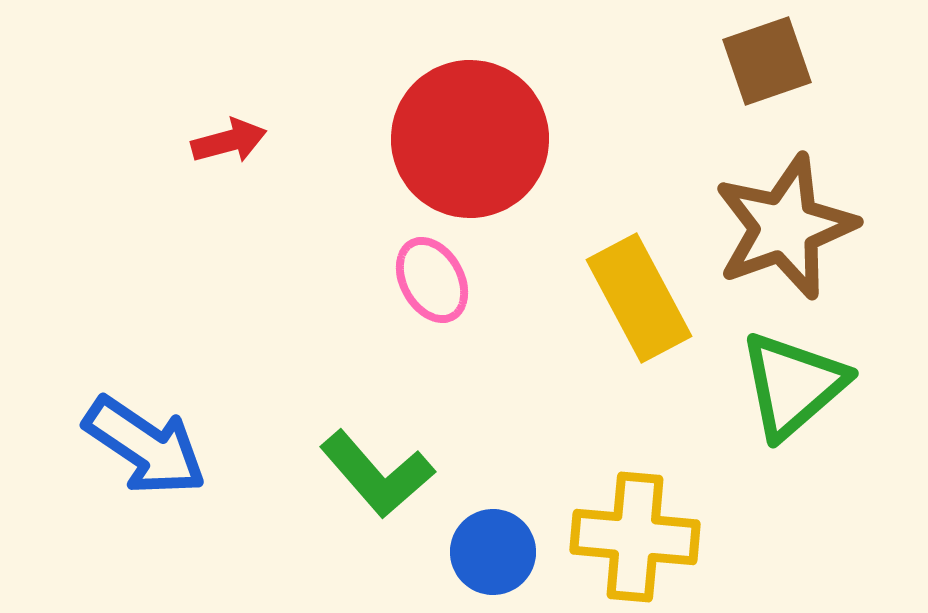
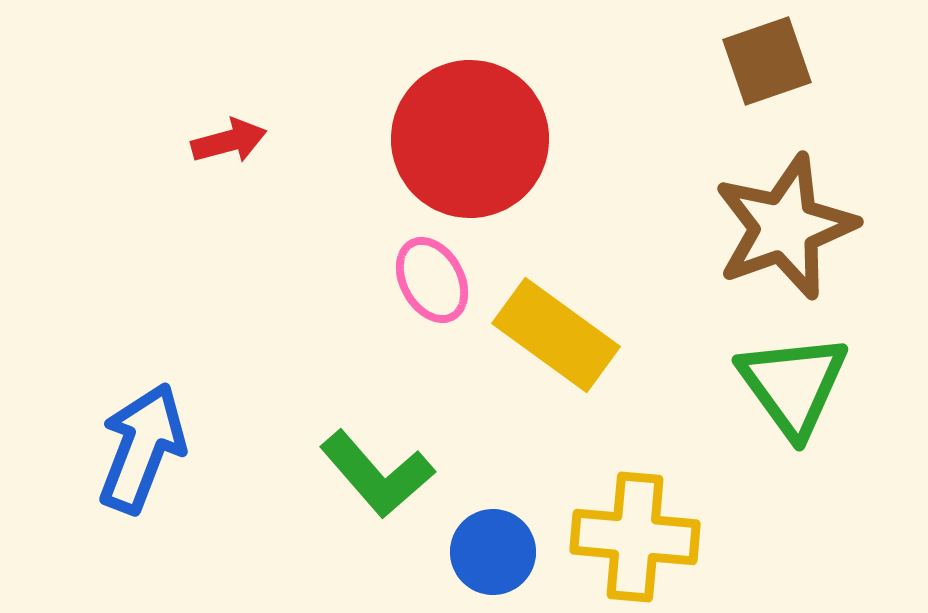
yellow rectangle: moved 83 px left, 37 px down; rotated 26 degrees counterclockwise
green triangle: rotated 25 degrees counterclockwise
blue arrow: moved 3 px left, 2 px down; rotated 103 degrees counterclockwise
